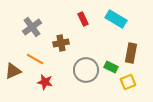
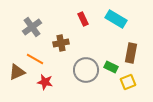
brown triangle: moved 4 px right, 1 px down
